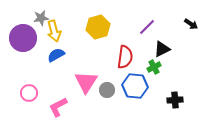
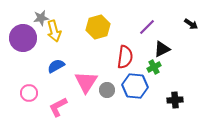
blue semicircle: moved 11 px down
